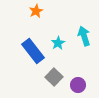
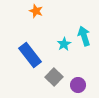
orange star: rotated 24 degrees counterclockwise
cyan star: moved 6 px right, 1 px down
blue rectangle: moved 3 px left, 4 px down
